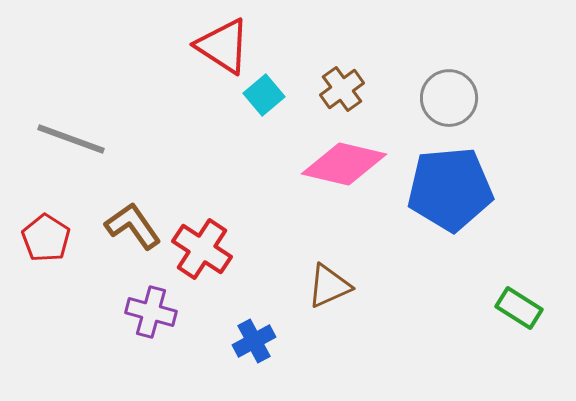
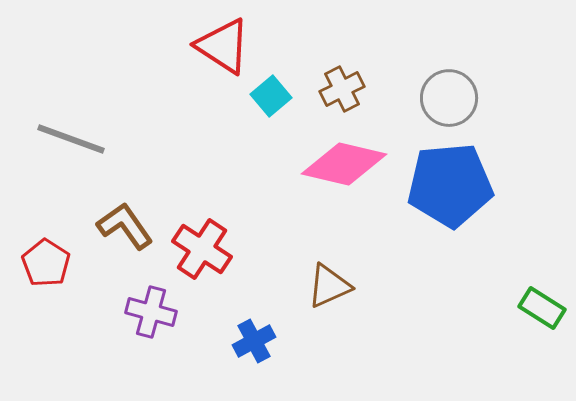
brown cross: rotated 9 degrees clockwise
cyan square: moved 7 px right, 1 px down
blue pentagon: moved 4 px up
brown L-shape: moved 8 px left
red pentagon: moved 25 px down
green rectangle: moved 23 px right
